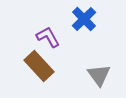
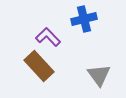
blue cross: rotated 30 degrees clockwise
purple L-shape: rotated 15 degrees counterclockwise
